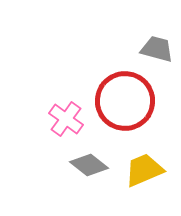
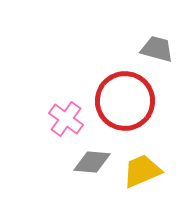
gray diamond: moved 3 px right, 3 px up; rotated 33 degrees counterclockwise
yellow trapezoid: moved 2 px left, 1 px down
